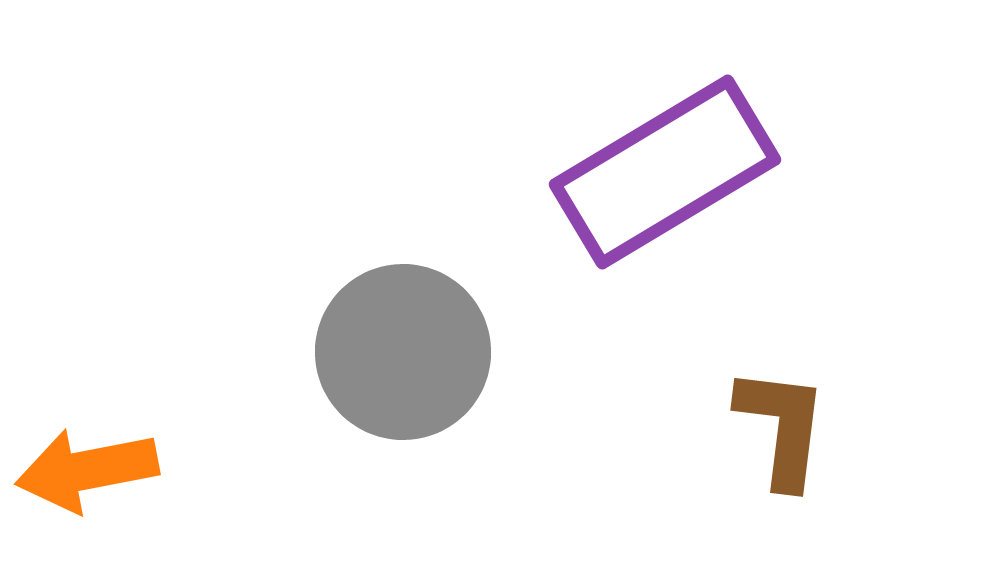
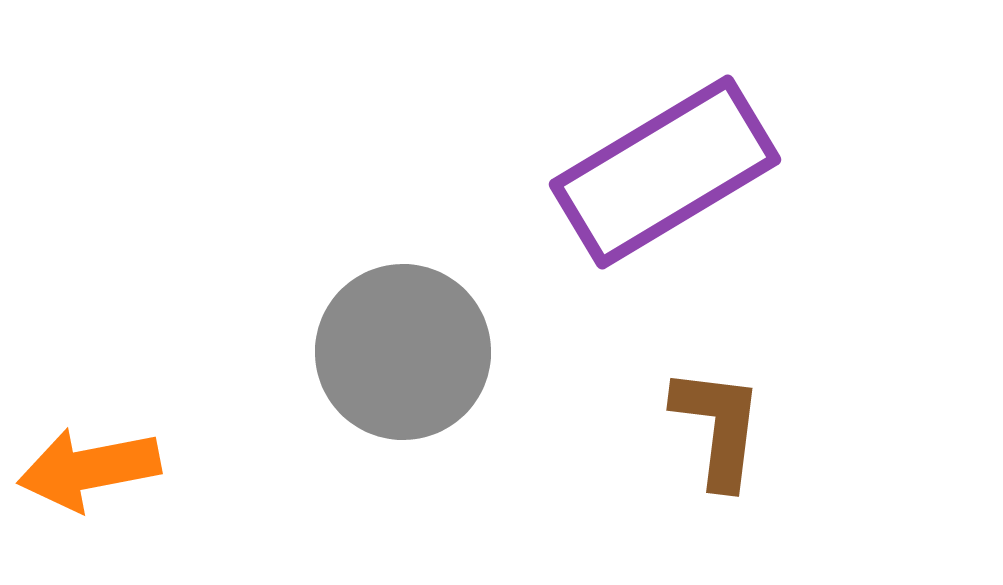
brown L-shape: moved 64 px left
orange arrow: moved 2 px right, 1 px up
